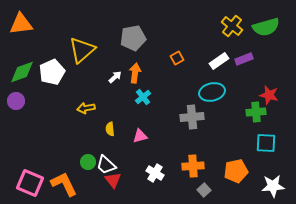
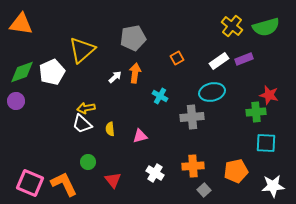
orange triangle: rotated 15 degrees clockwise
cyan cross: moved 17 px right, 1 px up; rotated 21 degrees counterclockwise
white trapezoid: moved 24 px left, 41 px up
